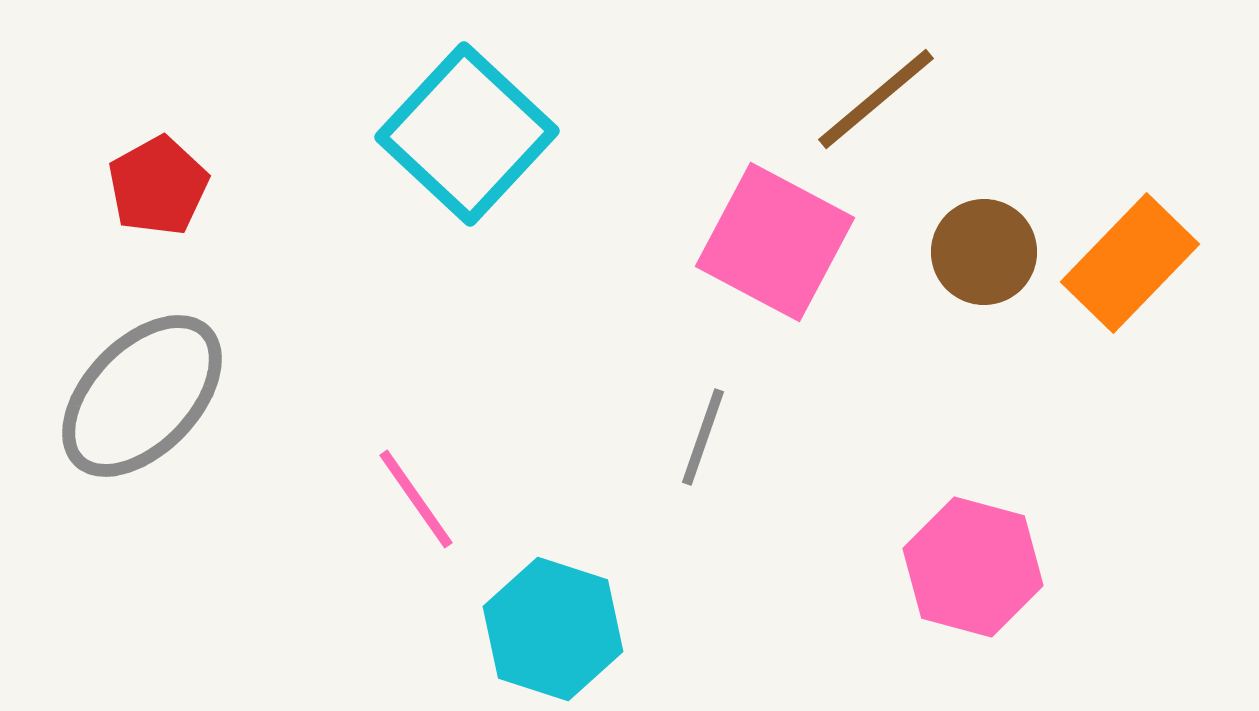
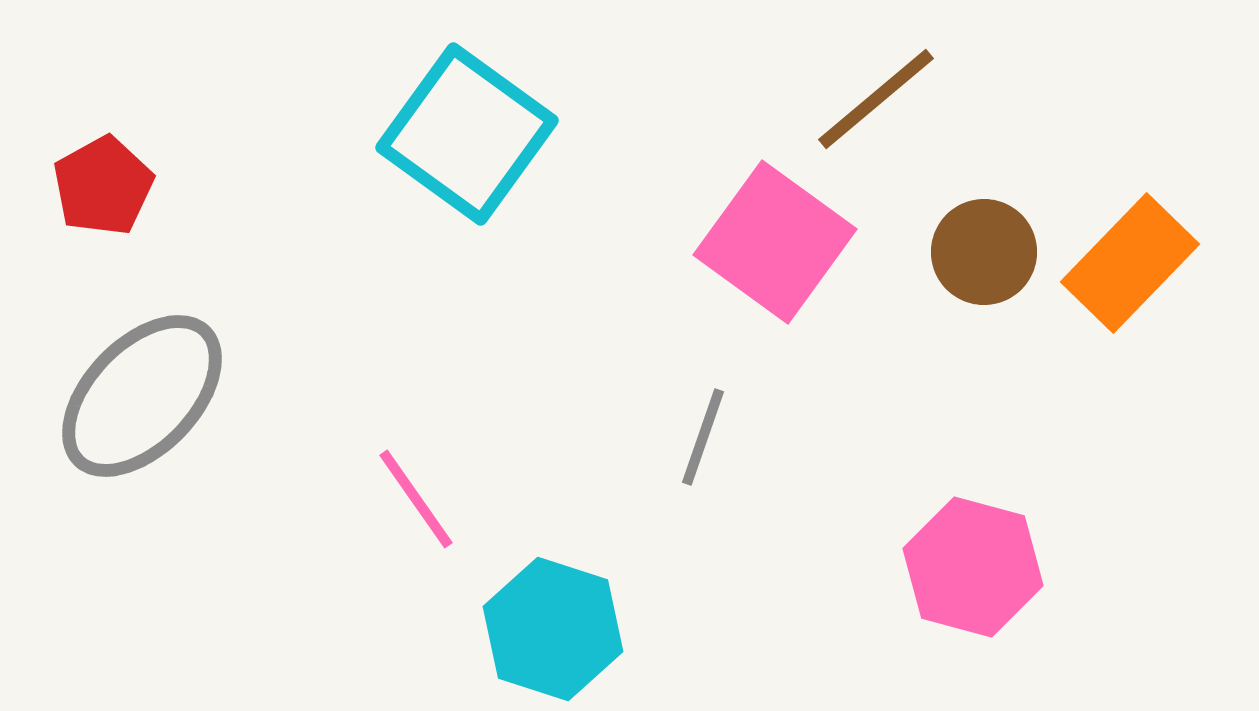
cyan square: rotated 7 degrees counterclockwise
red pentagon: moved 55 px left
pink square: rotated 8 degrees clockwise
